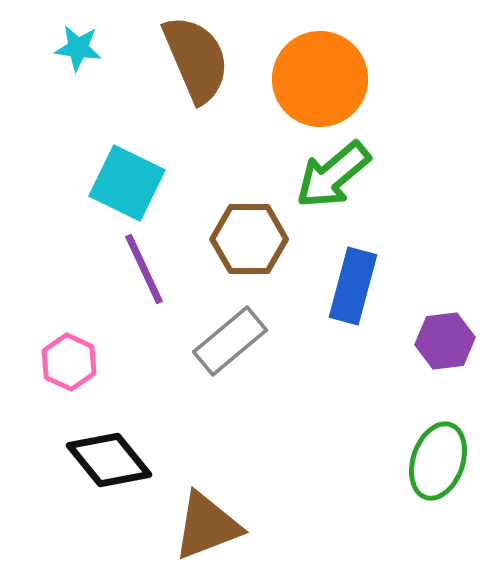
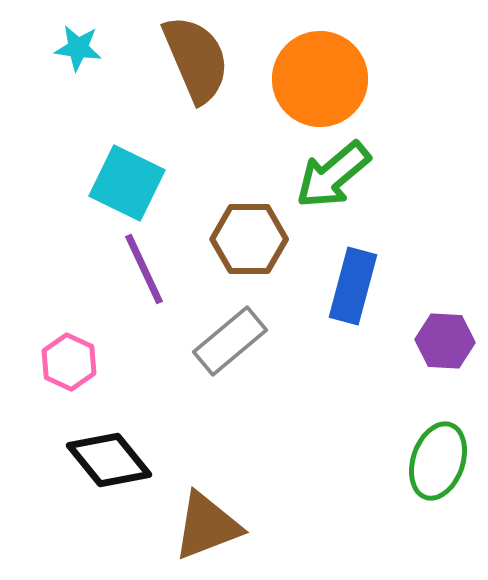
purple hexagon: rotated 10 degrees clockwise
